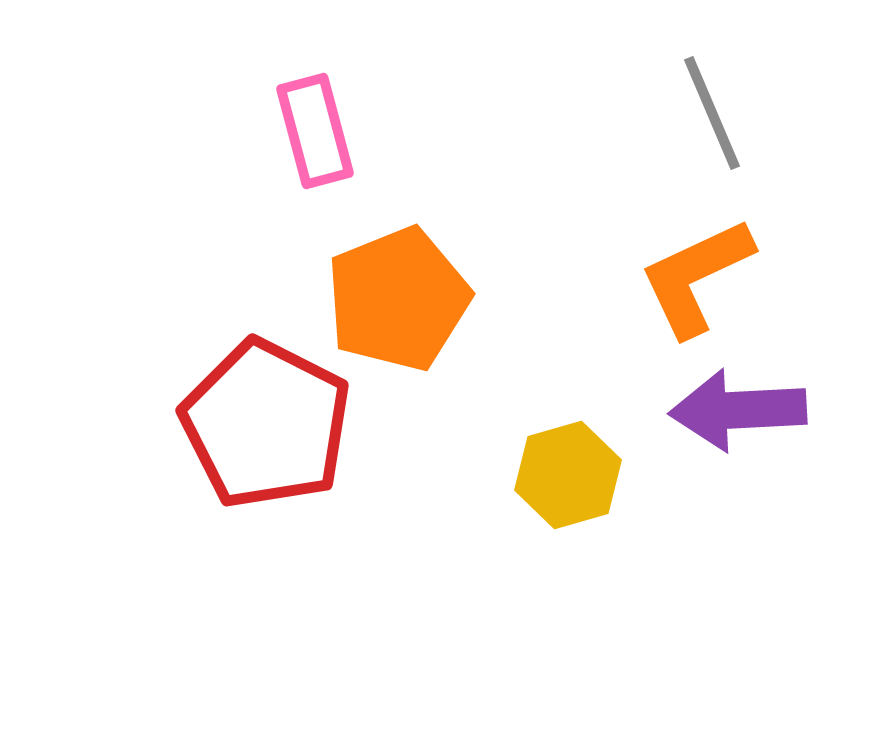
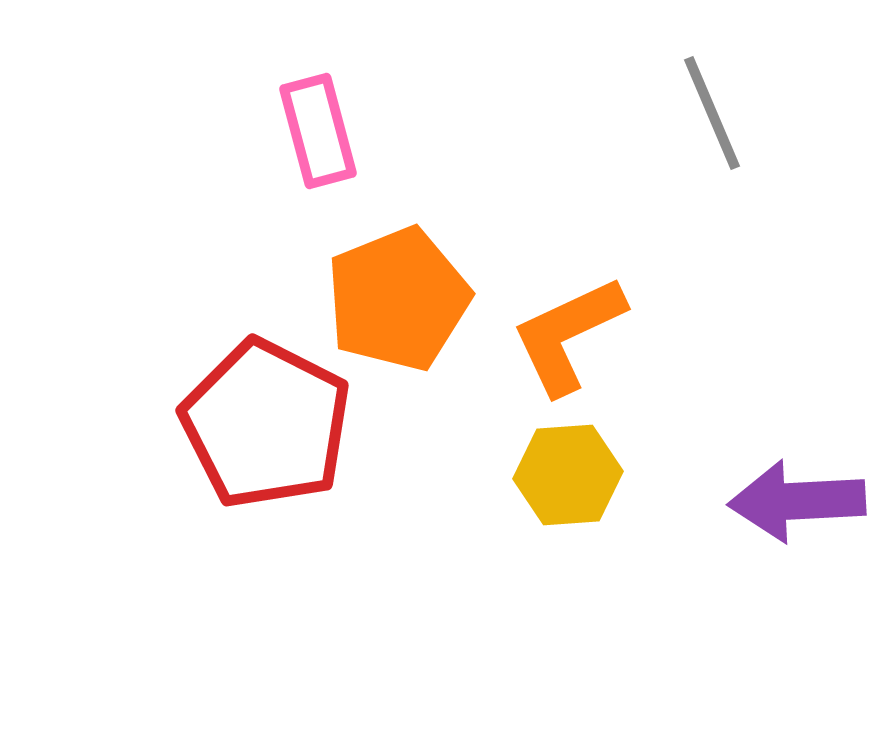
pink rectangle: moved 3 px right
orange L-shape: moved 128 px left, 58 px down
purple arrow: moved 59 px right, 91 px down
yellow hexagon: rotated 12 degrees clockwise
